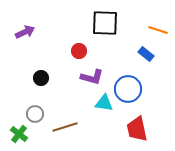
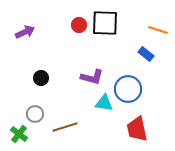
red circle: moved 26 px up
